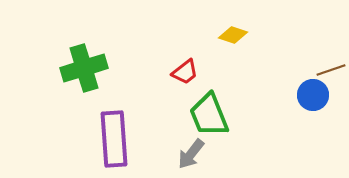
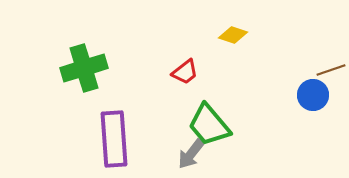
green trapezoid: moved 10 px down; rotated 18 degrees counterclockwise
